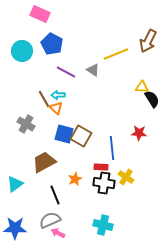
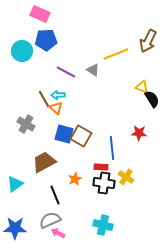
blue pentagon: moved 6 px left, 4 px up; rotated 30 degrees counterclockwise
yellow triangle: rotated 16 degrees clockwise
